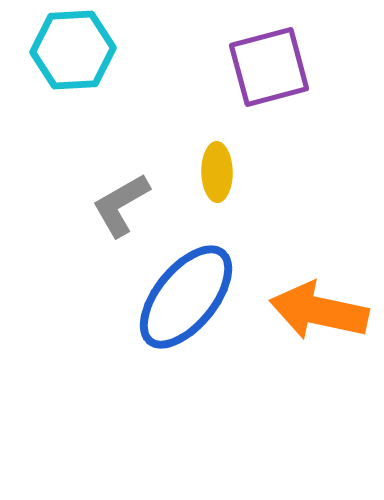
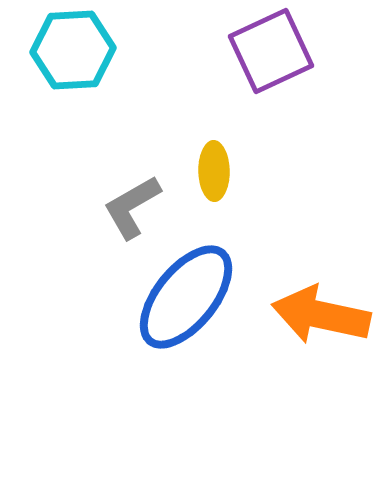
purple square: moved 2 px right, 16 px up; rotated 10 degrees counterclockwise
yellow ellipse: moved 3 px left, 1 px up
gray L-shape: moved 11 px right, 2 px down
orange arrow: moved 2 px right, 4 px down
